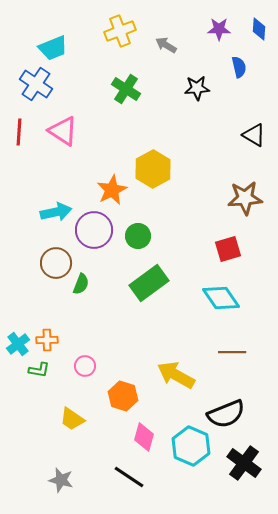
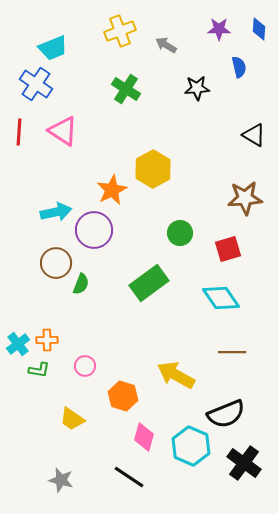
green circle: moved 42 px right, 3 px up
